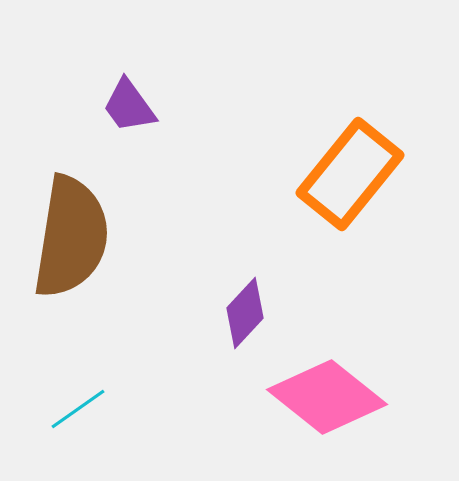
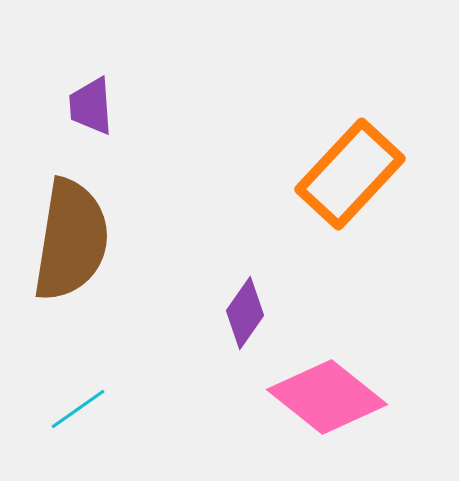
purple trapezoid: moved 38 px left; rotated 32 degrees clockwise
orange rectangle: rotated 4 degrees clockwise
brown semicircle: moved 3 px down
purple diamond: rotated 8 degrees counterclockwise
